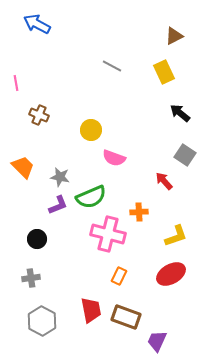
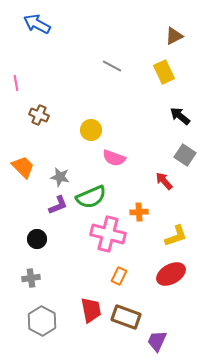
black arrow: moved 3 px down
